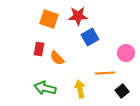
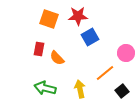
orange line: rotated 36 degrees counterclockwise
